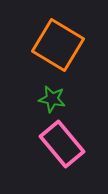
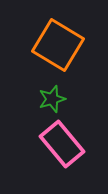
green star: rotated 28 degrees counterclockwise
